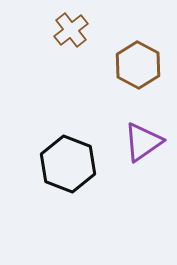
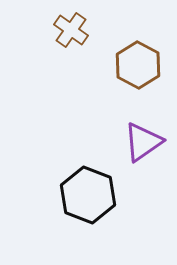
brown cross: rotated 16 degrees counterclockwise
black hexagon: moved 20 px right, 31 px down
